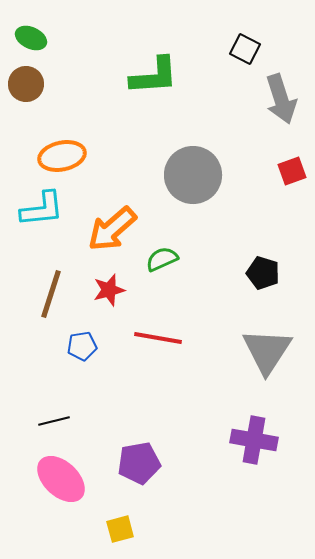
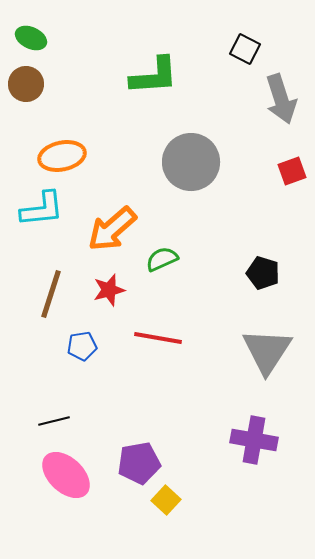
gray circle: moved 2 px left, 13 px up
pink ellipse: moved 5 px right, 4 px up
yellow square: moved 46 px right, 29 px up; rotated 32 degrees counterclockwise
